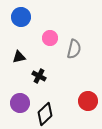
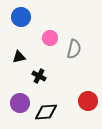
black diamond: moved 1 px right, 2 px up; rotated 40 degrees clockwise
